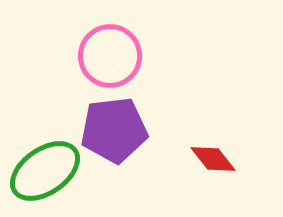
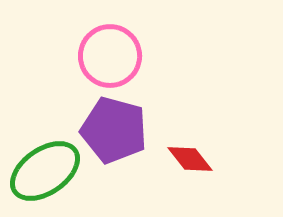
purple pentagon: rotated 22 degrees clockwise
red diamond: moved 23 px left
